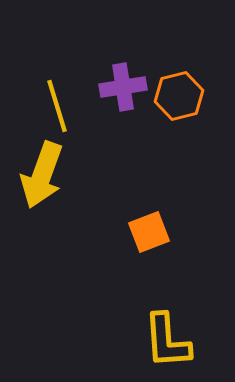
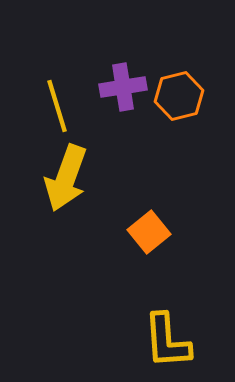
yellow arrow: moved 24 px right, 3 px down
orange square: rotated 18 degrees counterclockwise
